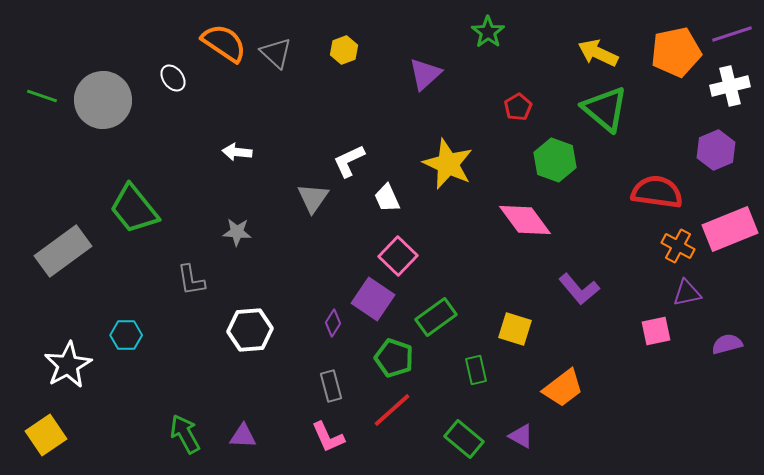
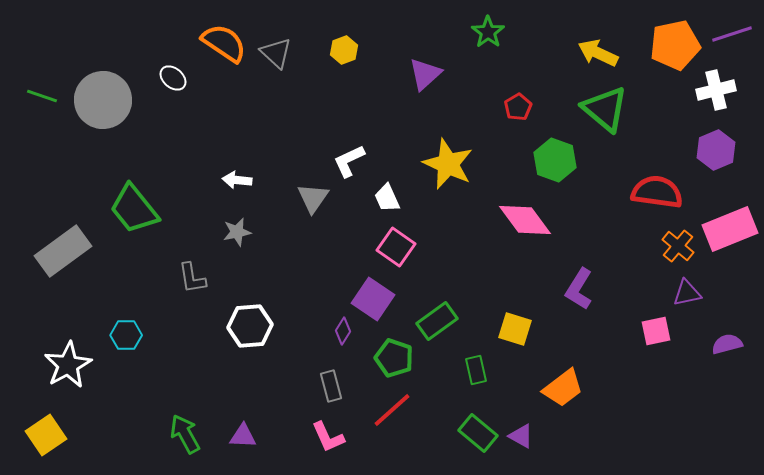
orange pentagon at (676, 52): moved 1 px left, 7 px up
white ellipse at (173, 78): rotated 12 degrees counterclockwise
white cross at (730, 86): moved 14 px left, 4 px down
white arrow at (237, 152): moved 28 px down
gray star at (237, 232): rotated 16 degrees counterclockwise
orange cross at (678, 246): rotated 12 degrees clockwise
pink square at (398, 256): moved 2 px left, 9 px up; rotated 9 degrees counterclockwise
gray L-shape at (191, 280): moved 1 px right, 2 px up
purple L-shape at (579, 289): rotated 72 degrees clockwise
green rectangle at (436, 317): moved 1 px right, 4 px down
purple diamond at (333, 323): moved 10 px right, 8 px down
white hexagon at (250, 330): moved 4 px up
green rectangle at (464, 439): moved 14 px right, 6 px up
